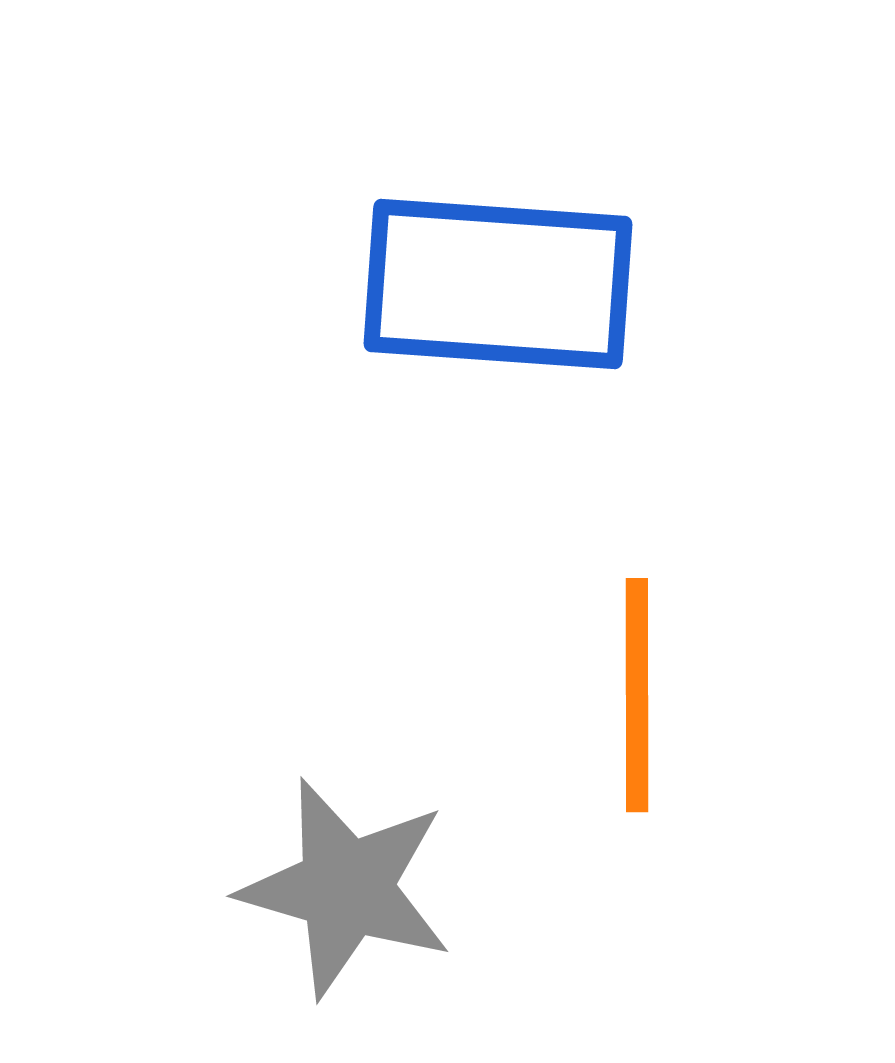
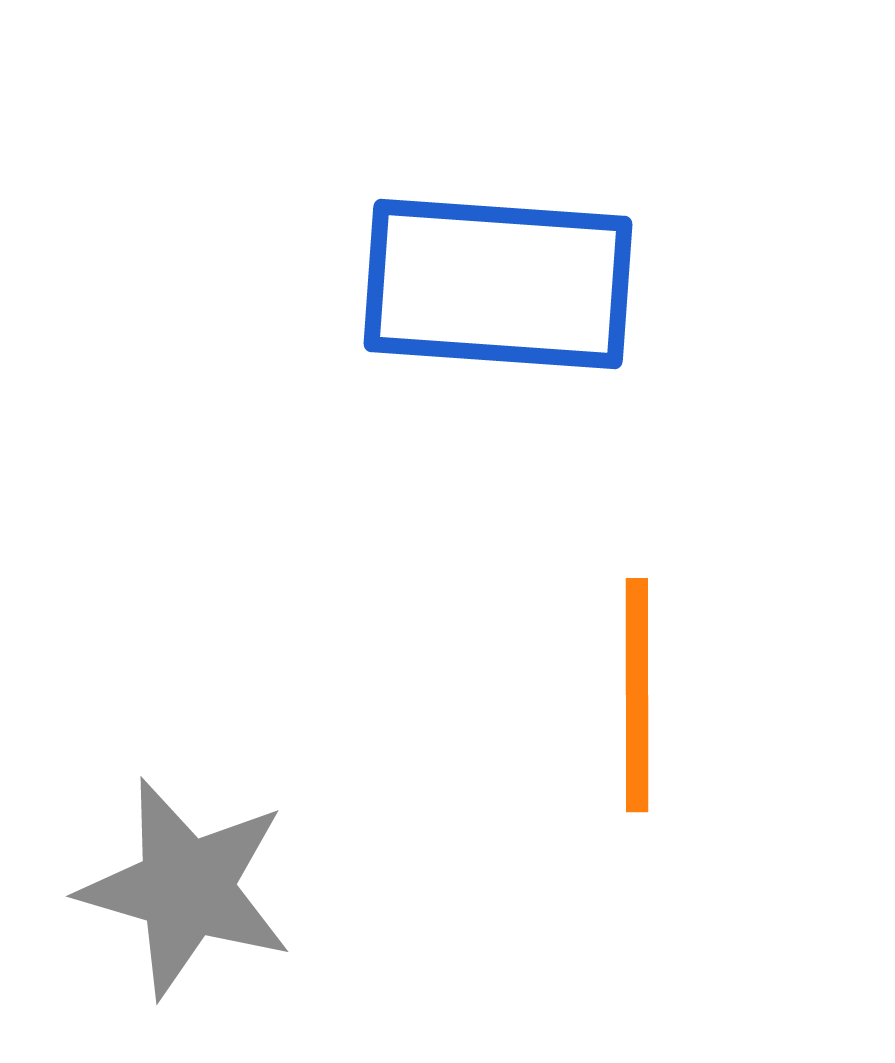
gray star: moved 160 px left
